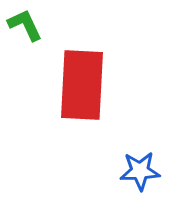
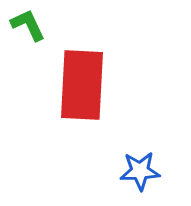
green L-shape: moved 3 px right
